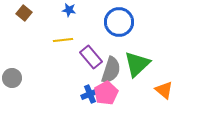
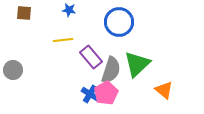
brown square: rotated 35 degrees counterclockwise
gray circle: moved 1 px right, 8 px up
blue cross: rotated 36 degrees counterclockwise
